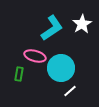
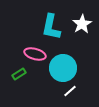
cyan L-shape: moved 1 px left, 1 px up; rotated 136 degrees clockwise
pink ellipse: moved 2 px up
cyan circle: moved 2 px right
green rectangle: rotated 48 degrees clockwise
